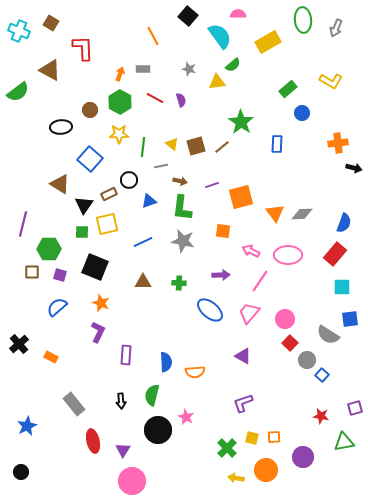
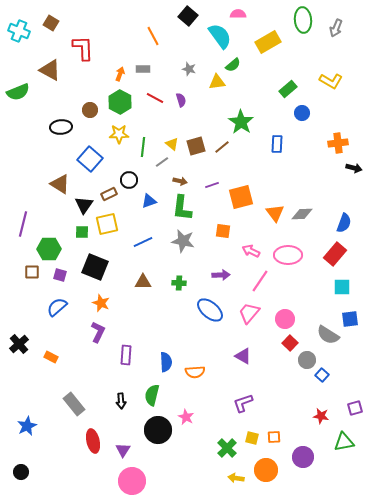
green semicircle at (18, 92): rotated 15 degrees clockwise
gray line at (161, 166): moved 1 px right, 4 px up; rotated 24 degrees counterclockwise
